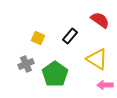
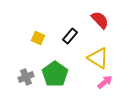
red semicircle: rotated 12 degrees clockwise
yellow triangle: moved 1 px right, 1 px up
gray cross: moved 13 px down
pink arrow: moved 3 px up; rotated 140 degrees clockwise
